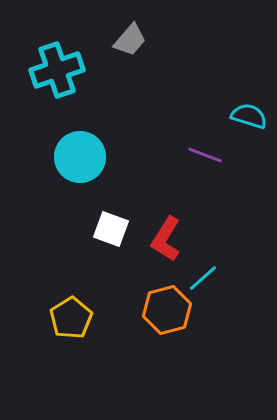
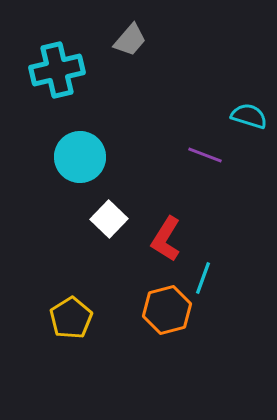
cyan cross: rotated 6 degrees clockwise
white square: moved 2 px left, 10 px up; rotated 24 degrees clockwise
cyan line: rotated 28 degrees counterclockwise
